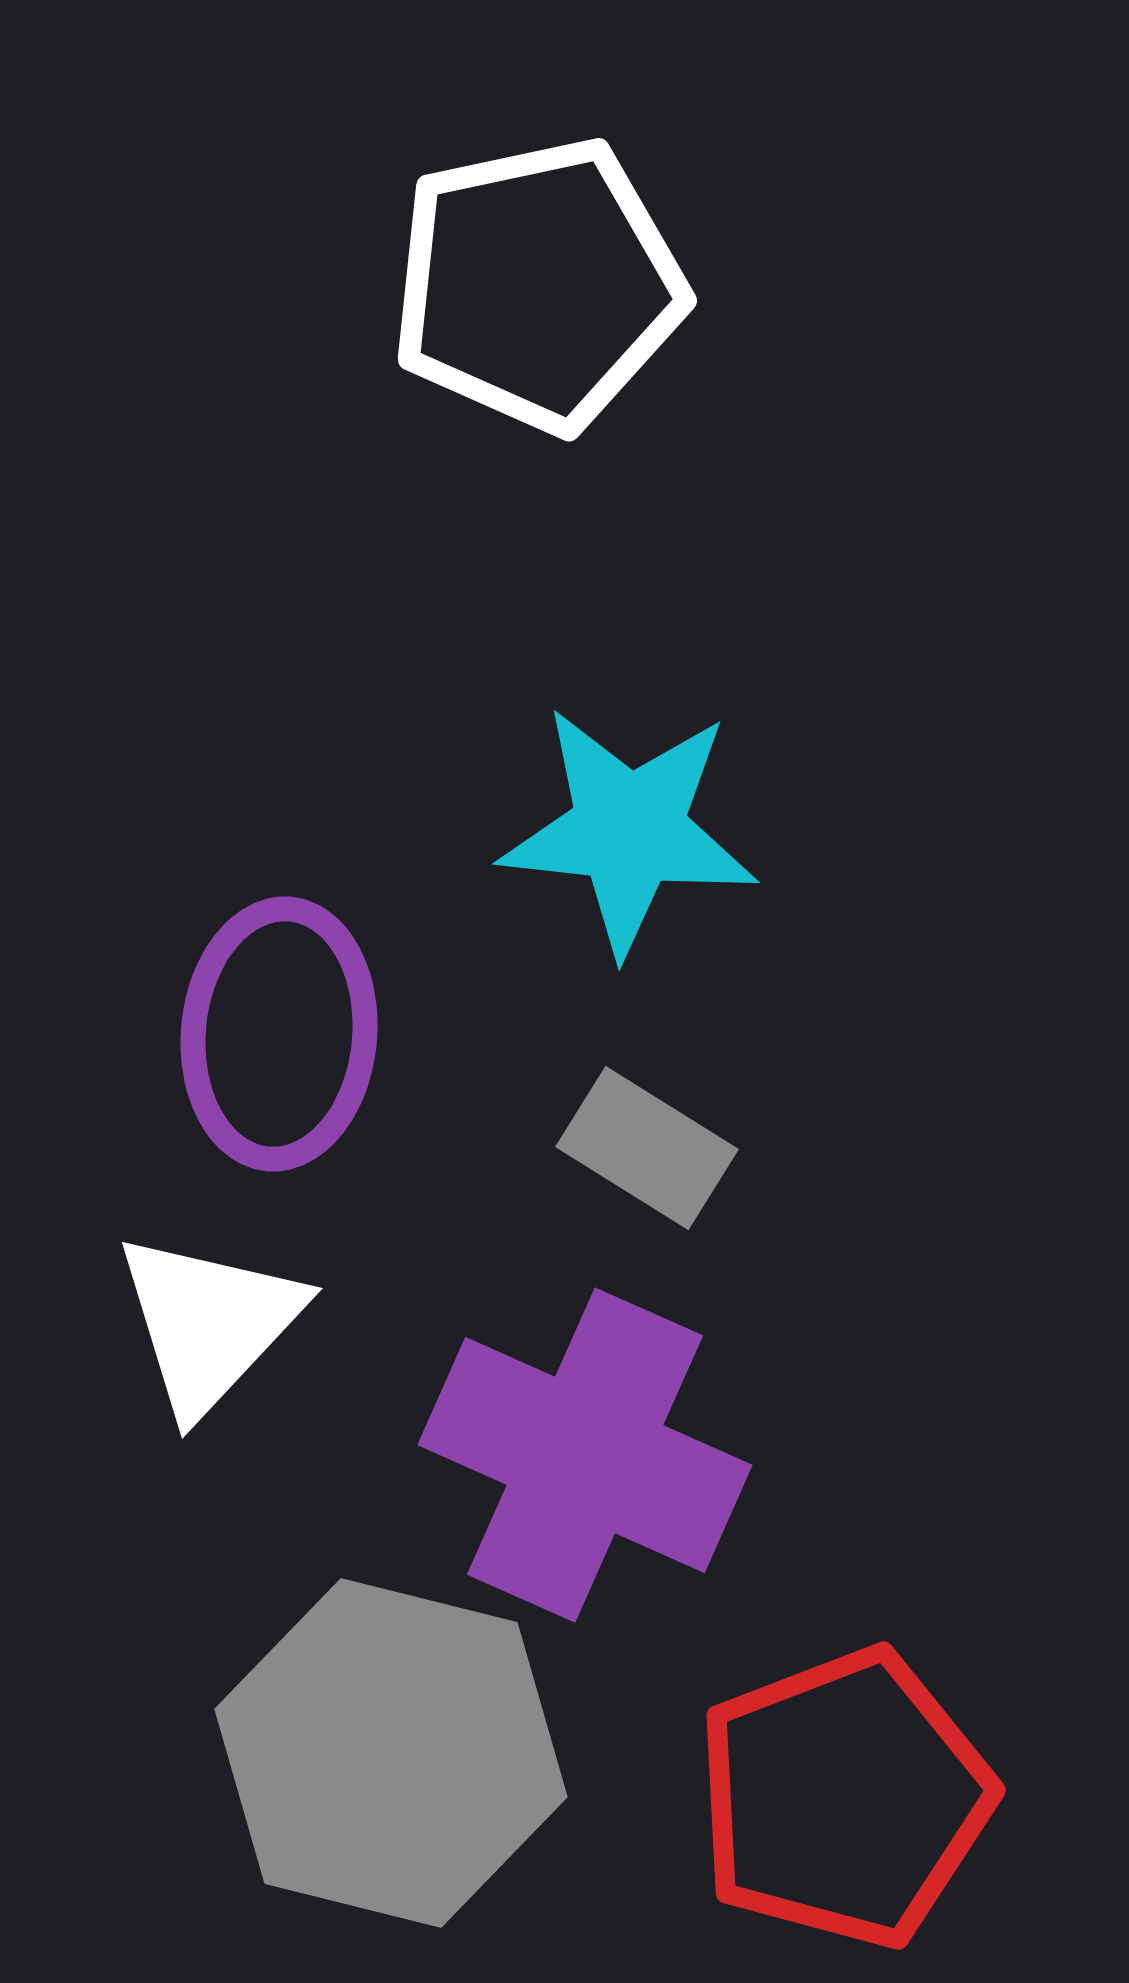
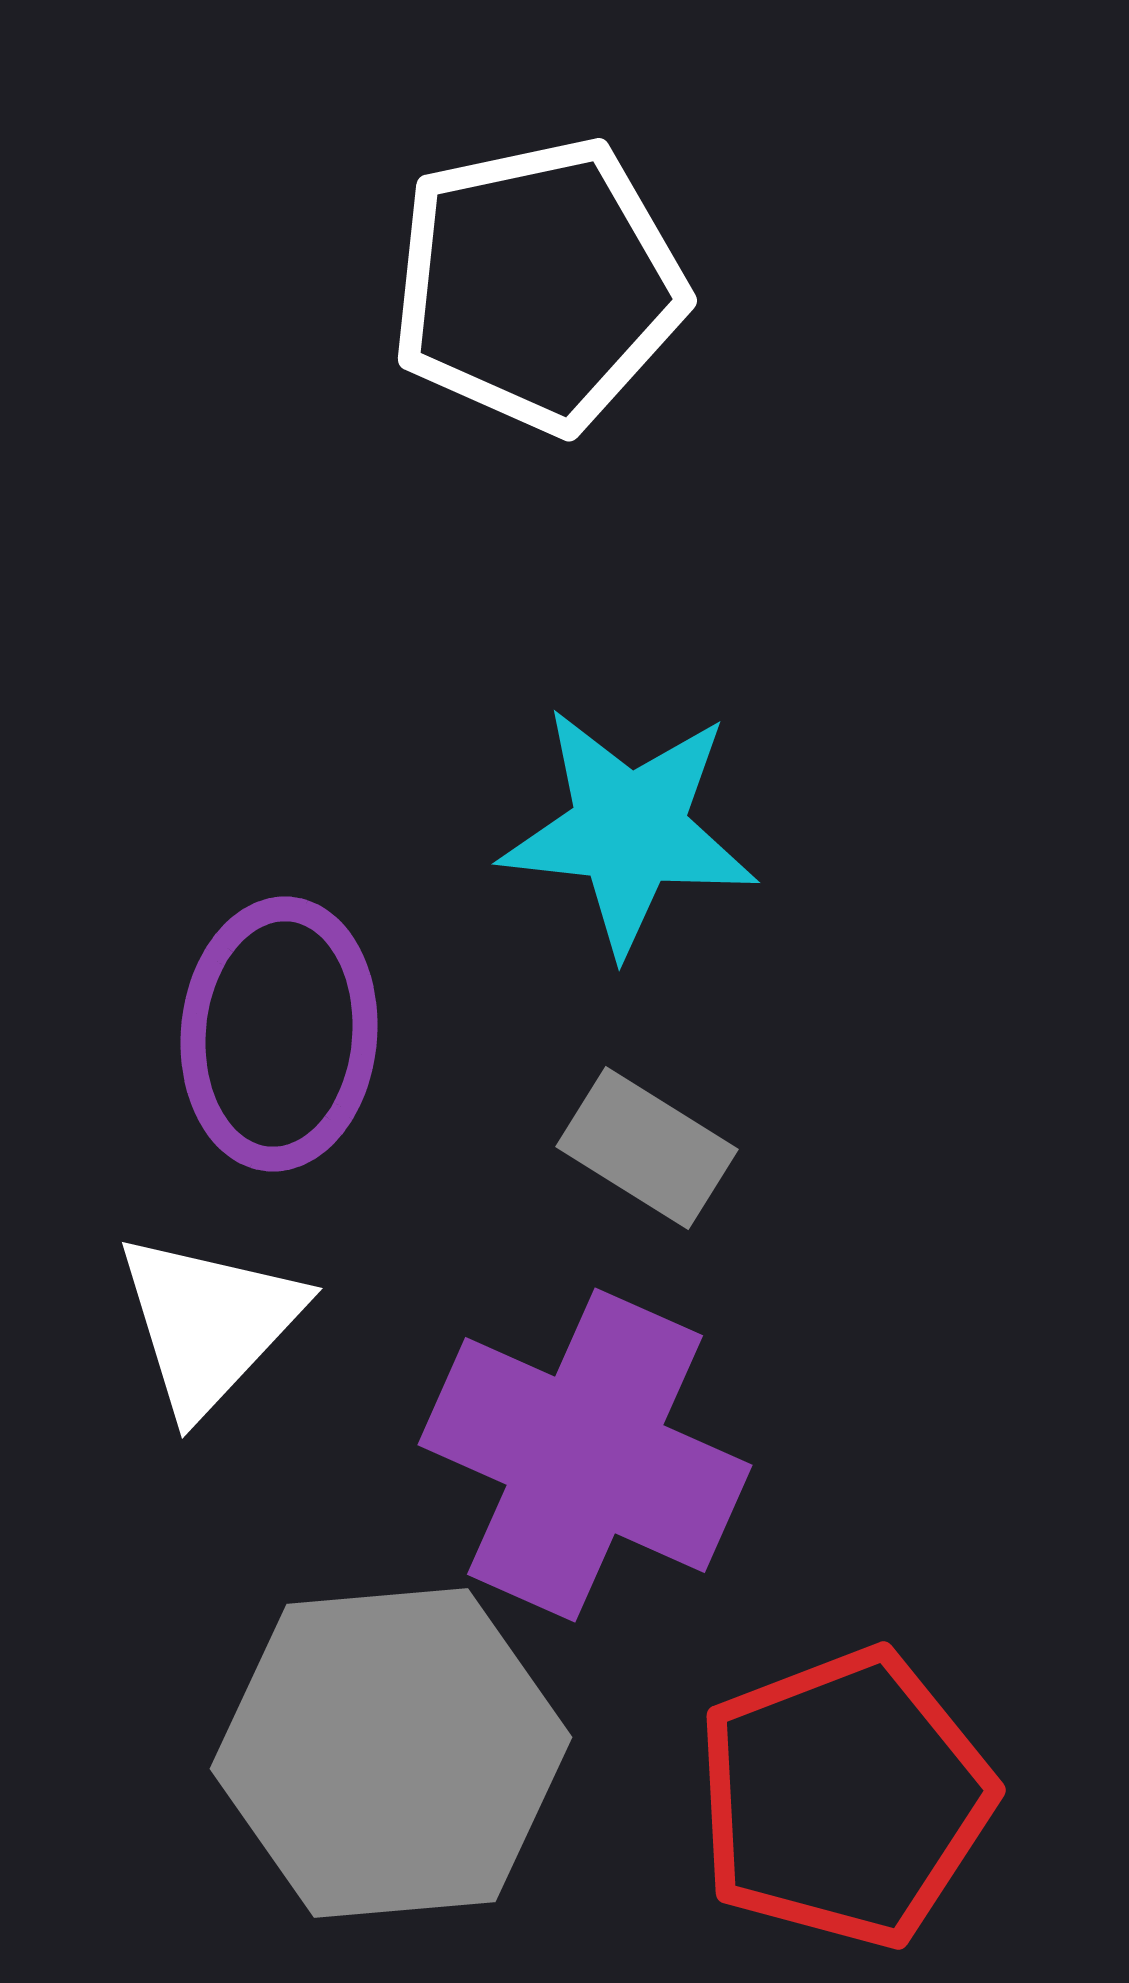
gray hexagon: rotated 19 degrees counterclockwise
